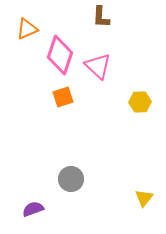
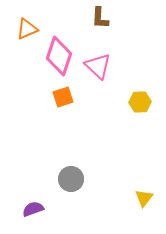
brown L-shape: moved 1 px left, 1 px down
pink diamond: moved 1 px left, 1 px down
